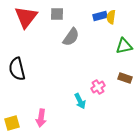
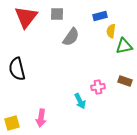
yellow semicircle: moved 14 px down
brown rectangle: moved 3 px down
pink cross: rotated 24 degrees clockwise
